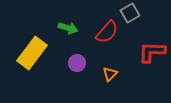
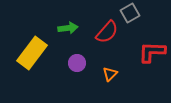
green arrow: rotated 24 degrees counterclockwise
